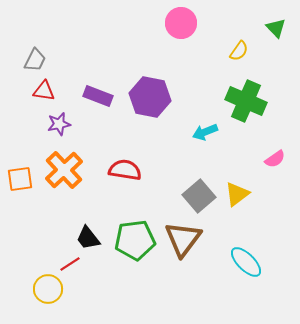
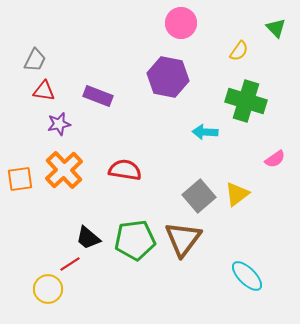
purple hexagon: moved 18 px right, 20 px up
green cross: rotated 6 degrees counterclockwise
cyan arrow: rotated 25 degrees clockwise
black trapezoid: rotated 12 degrees counterclockwise
cyan ellipse: moved 1 px right, 14 px down
